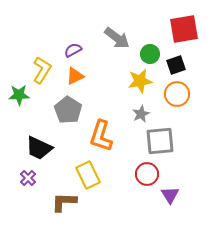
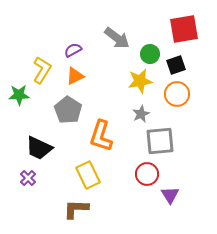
brown L-shape: moved 12 px right, 7 px down
